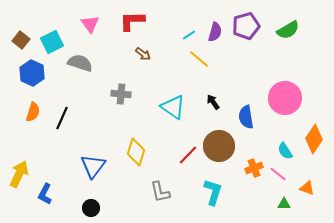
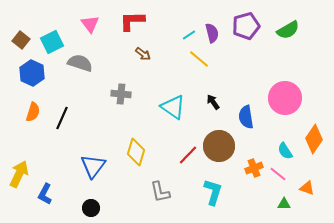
purple semicircle: moved 3 px left, 1 px down; rotated 30 degrees counterclockwise
